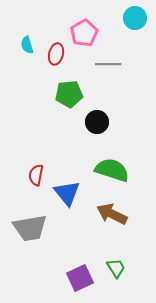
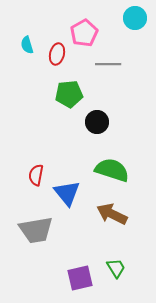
red ellipse: moved 1 px right
gray trapezoid: moved 6 px right, 2 px down
purple square: rotated 12 degrees clockwise
